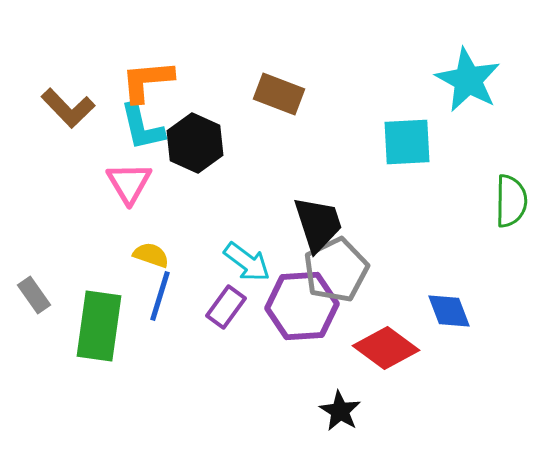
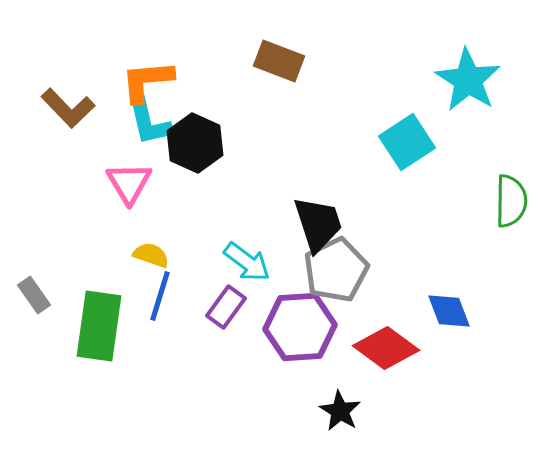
cyan star: rotated 4 degrees clockwise
brown rectangle: moved 33 px up
cyan L-shape: moved 7 px right, 5 px up
cyan square: rotated 30 degrees counterclockwise
purple hexagon: moved 2 px left, 21 px down
